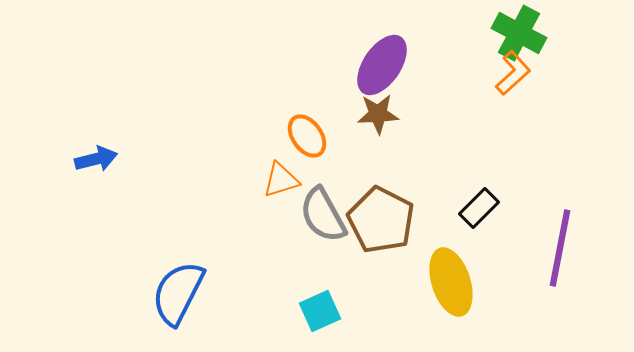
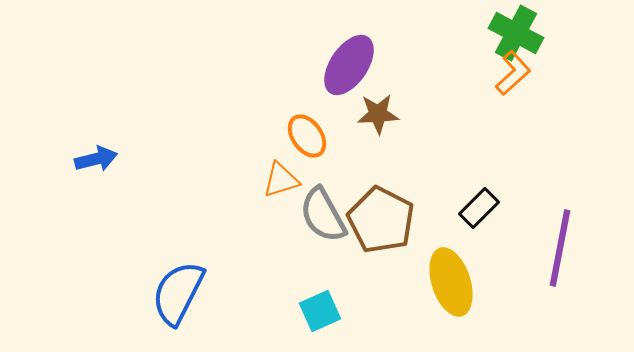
green cross: moved 3 px left
purple ellipse: moved 33 px left
